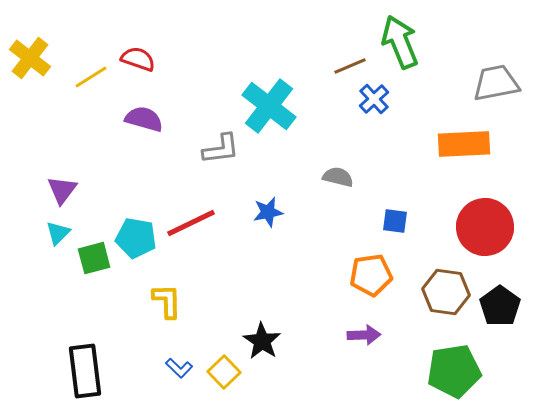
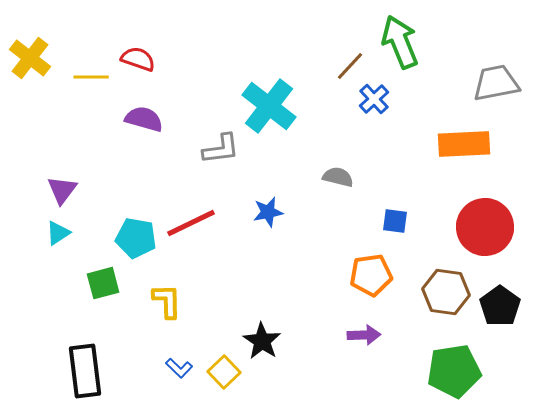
brown line: rotated 24 degrees counterclockwise
yellow line: rotated 32 degrees clockwise
cyan triangle: rotated 12 degrees clockwise
green square: moved 9 px right, 25 px down
